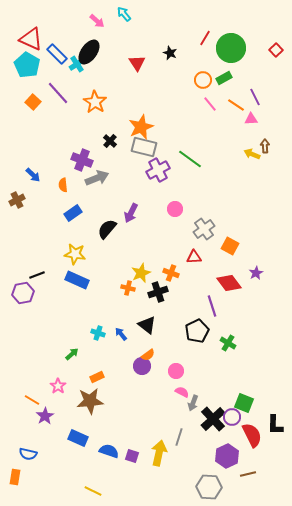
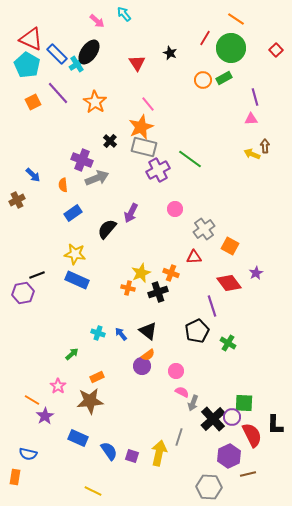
purple line at (255, 97): rotated 12 degrees clockwise
orange square at (33, 102): rotated 21 degrees clockwise
pink line at (210, 104): moved 62 px left
orange line at (236, 105): moved 86 px up
black triangle at (147, 325): moved 1 px right, 6 px down
green square at (244, 403): rotated 18 degrees counterclockwise
blue semicircle at (109, 451): rotated 36 degrees clockwise
purple hexagon at (227, 456): moved 2 px right
